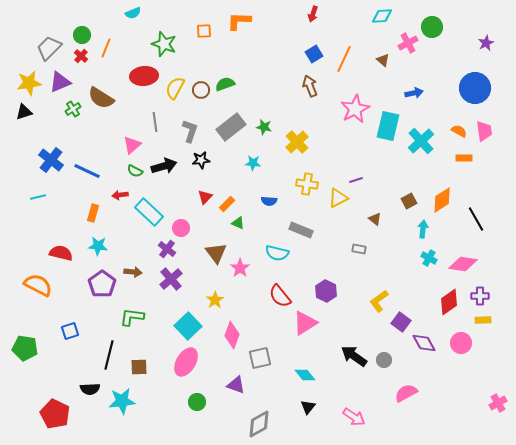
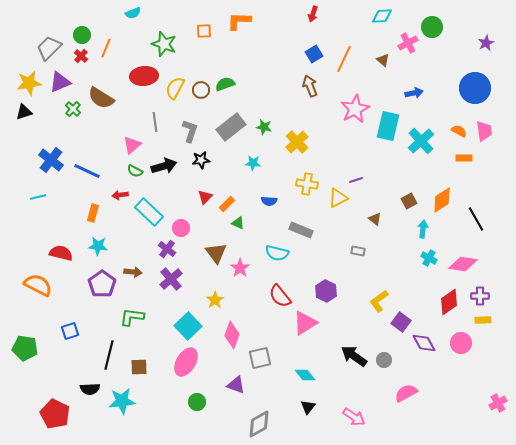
green cross at (73, 109): rotated 14 degrees counterclockwise
gray rectangle at (359, 249): moved 1 px left, 2 px down
